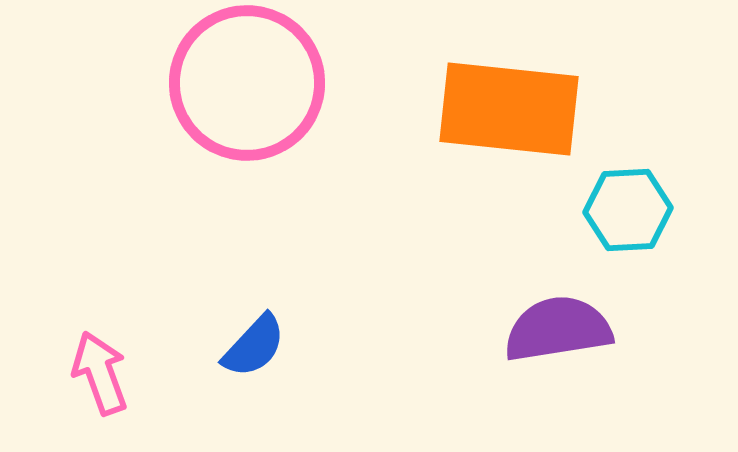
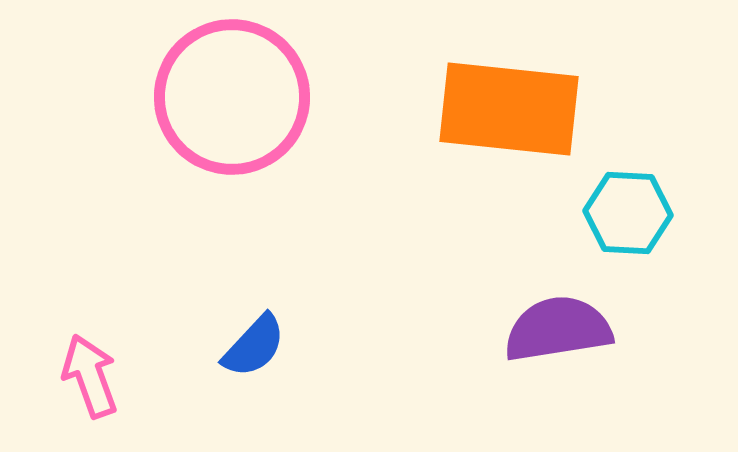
pink circle: moved 15 px left, 14 px down
cyan hexagon: moved 3 px down; rotated 6 degrees clockwise
pink arrow: moved 10 px left, 3 px down
